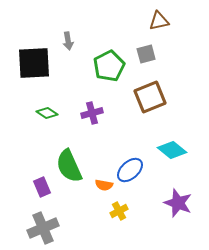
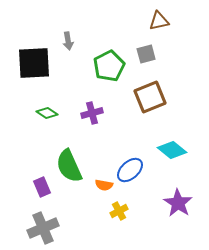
purple star: rotated 12 degrees clockwise
